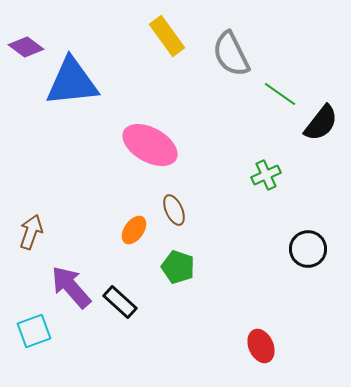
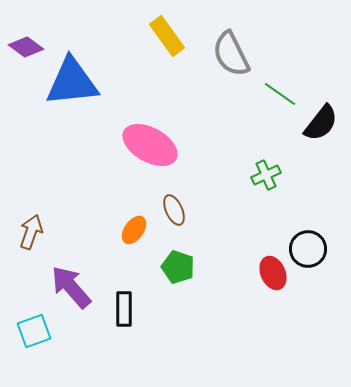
black rectangle: moved 4 px right, 7 px down; rotated 48 degrees clockwise
red ellipse: moved 12 px right, 73 px up
